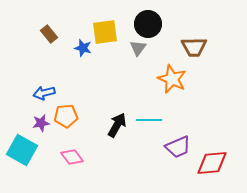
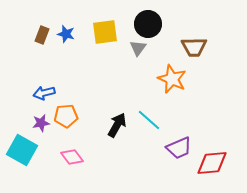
brown rectangle: moved 7 px left, 1 px down; rotated 60 degrees clockwise
blue star: moved 17 px left, 14 px up
cyan line: rotated 40 degrees clockwise
purple trapezoid: moved 1 px right, 1 px down
